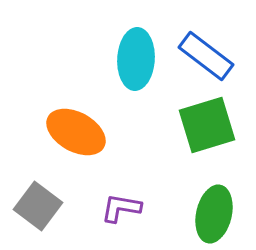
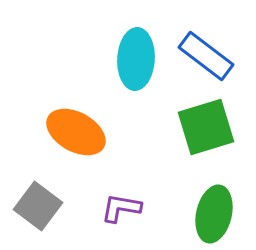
green square: moved 1 px left, 2 px down
